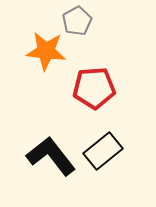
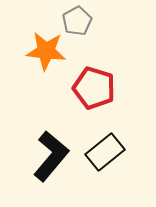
red pentagon: rotated 21 degrees clockwise
black rectangle: moved 2 px right, 1 px down
black L-shape: rotated 78 degrees clockwise
